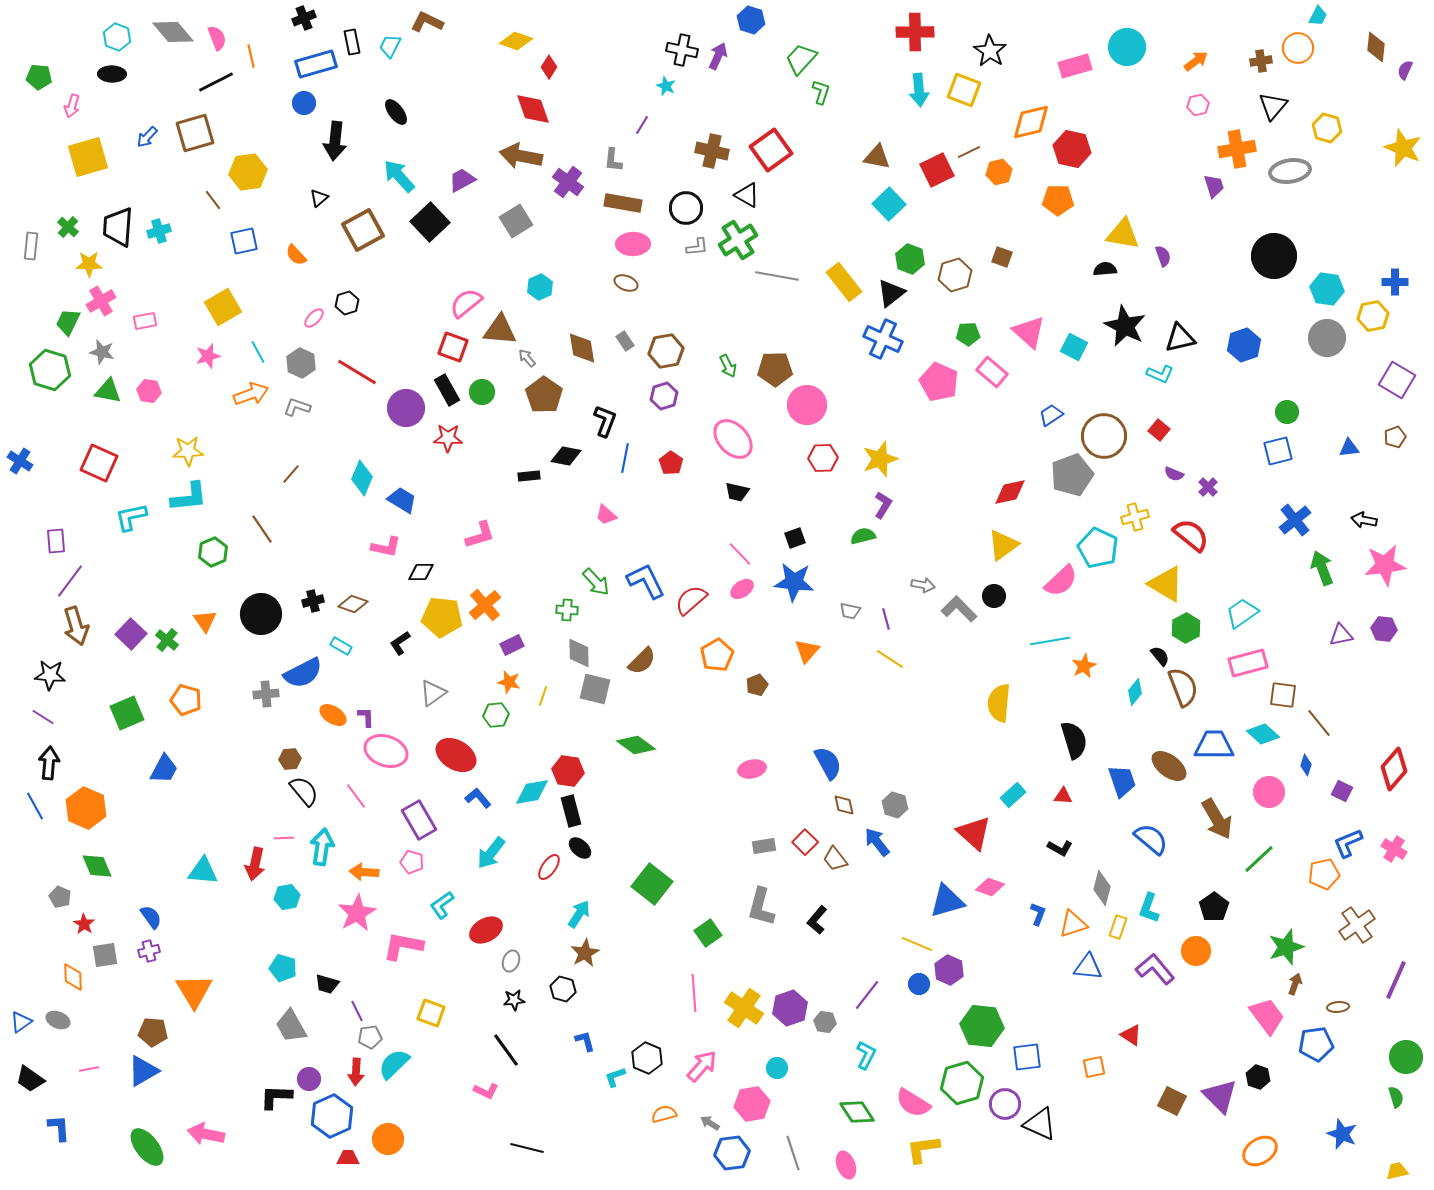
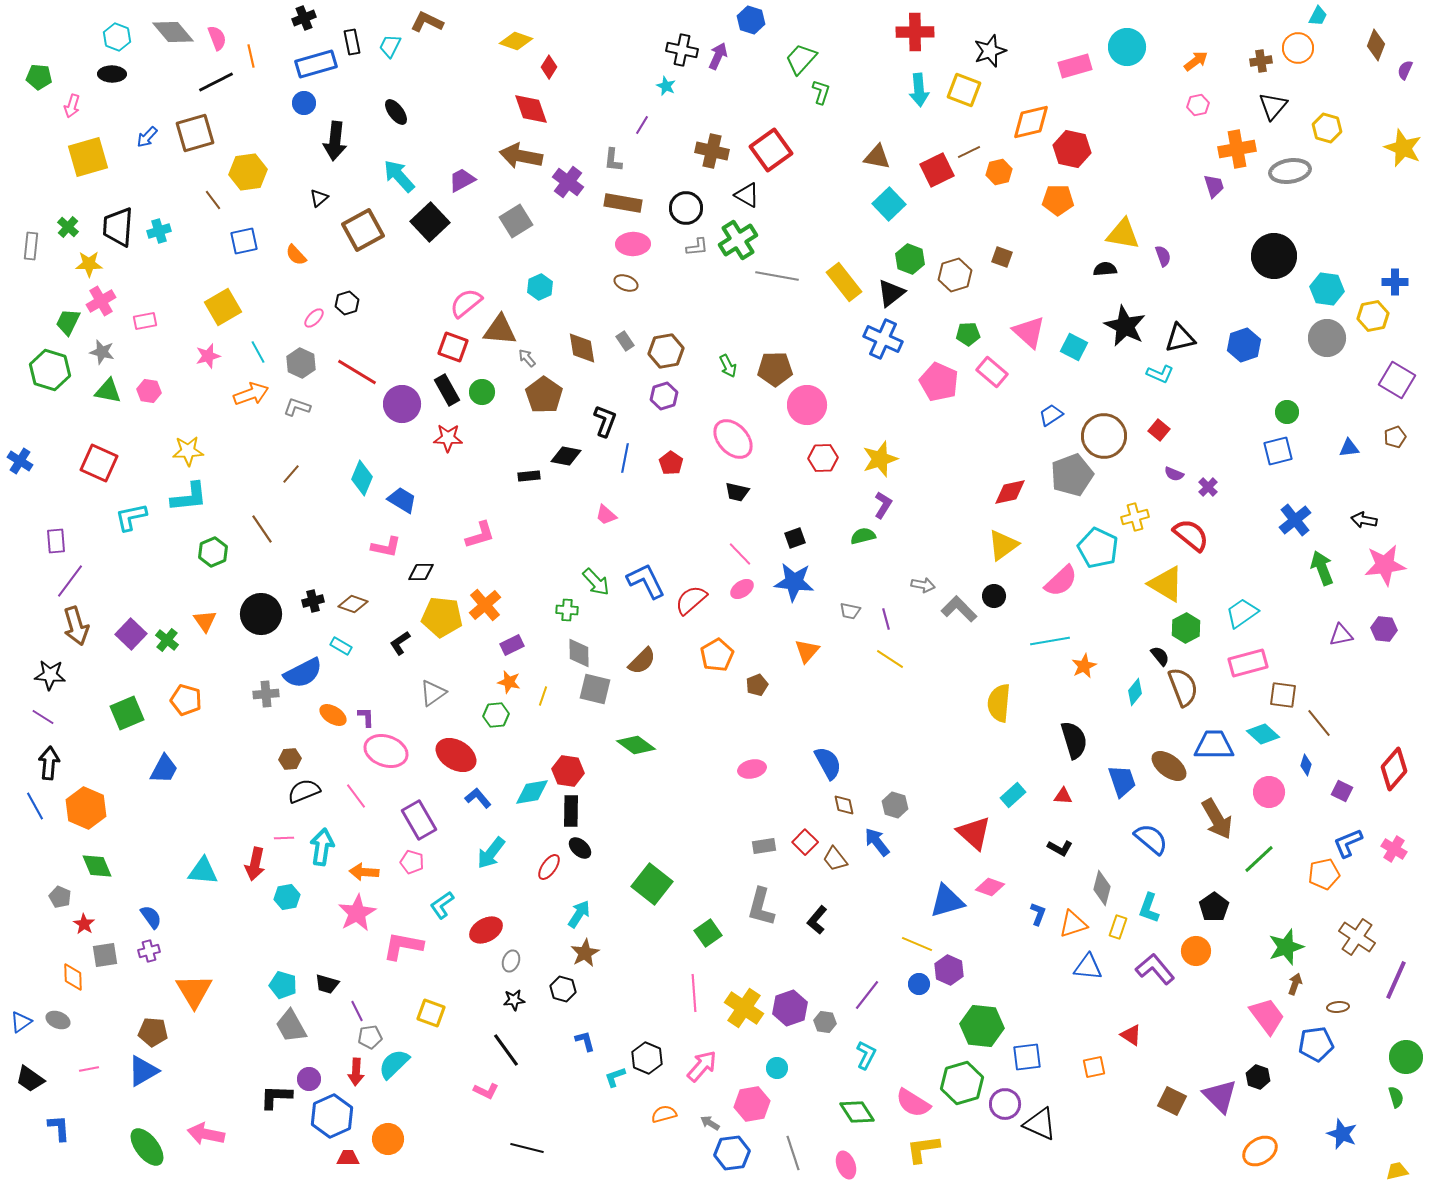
brown diamond at (1376, 47): moved 2 px up; rotated 16 degrees clockwise
black star at (990, 51): rotated 20 degrees clockwise
red diamond at (533, 109): moved 2 px left
purple circle at (406, 408): moved 4 px left, 4 px up
black semicircle at (304, 791): rotated 72 degrees counterclockwise
black rectangle at (571, 811): rotated 16 degrees clockwise
brown cross at (1357, 925): moved 12 px down; rotated 21 degrees counterclockwise
cyan pentagon at (283, 968): moved 17 px down
